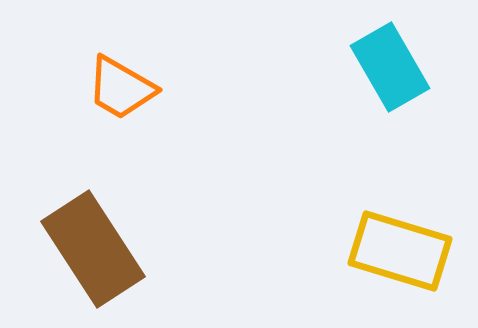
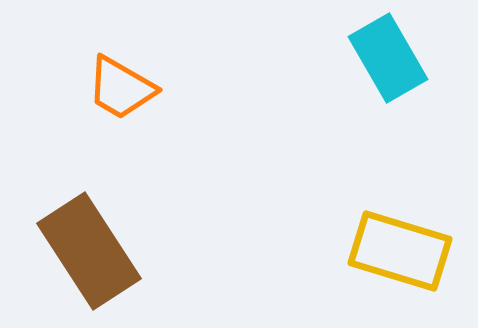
cyan rectangle: moved 2 px left, 9 px up
brown rectangle: moved 4 px left, 2 px down
